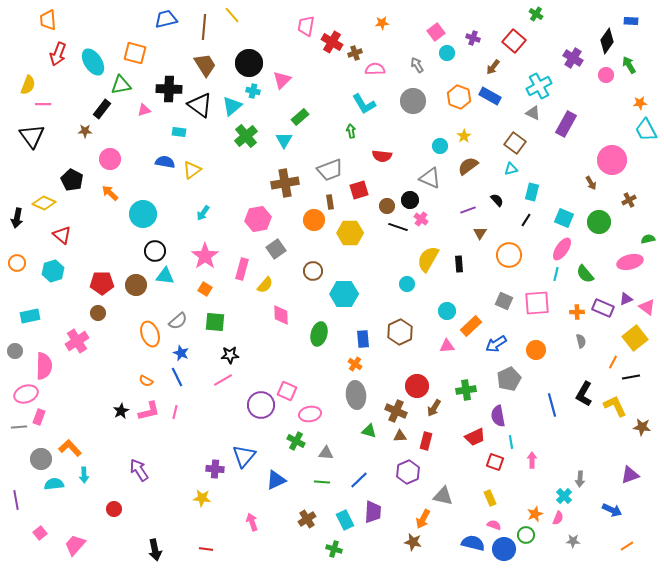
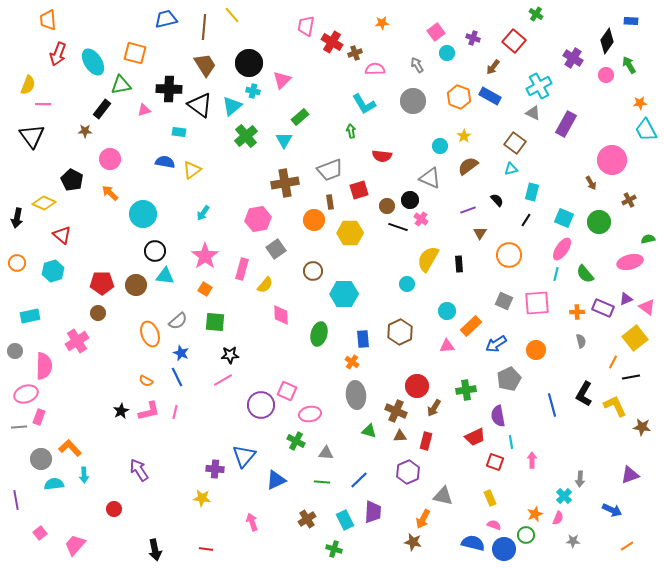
orange cross at (355, 364): moved 3 px left, 2 px up
